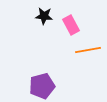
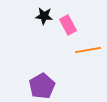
pink rectangle: moved 3 px left
purple pentagon: rotated 15 degrees counterclockwise
